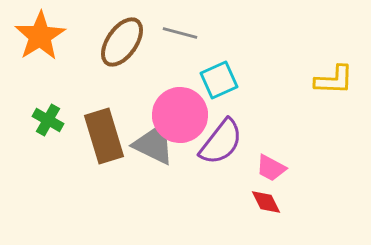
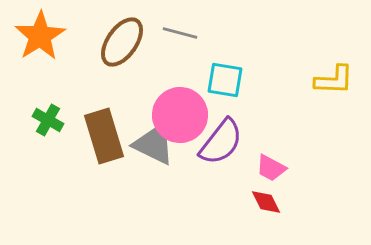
cyan square: moved 6 px right; rotated 33 degrees clockwise
